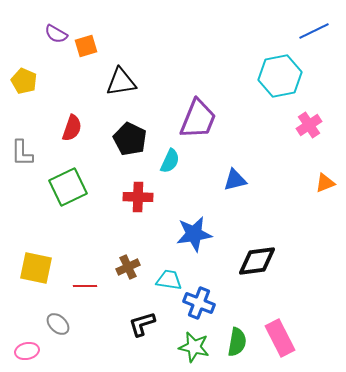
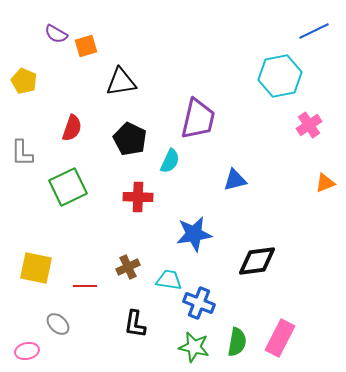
purple trapezoid: rotated 9 degrees counterclockwise
black L-shape: moved 7 px left; rotated 64 degrees counterclockwise
pink rectangle: rotated 54 degrees clockwise
